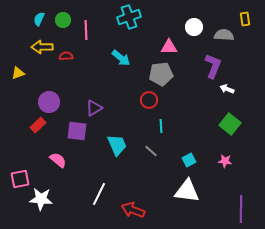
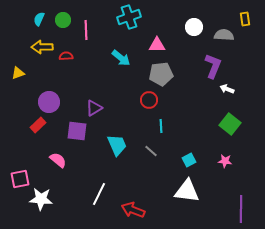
pink triangle: moved 12 px left, 2 px up
